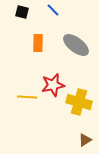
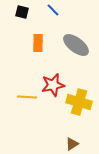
brown triangle: moved 13 px left, 4 px down
